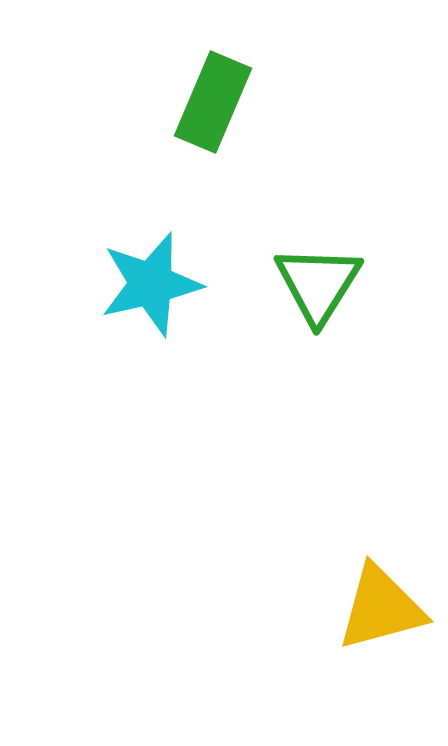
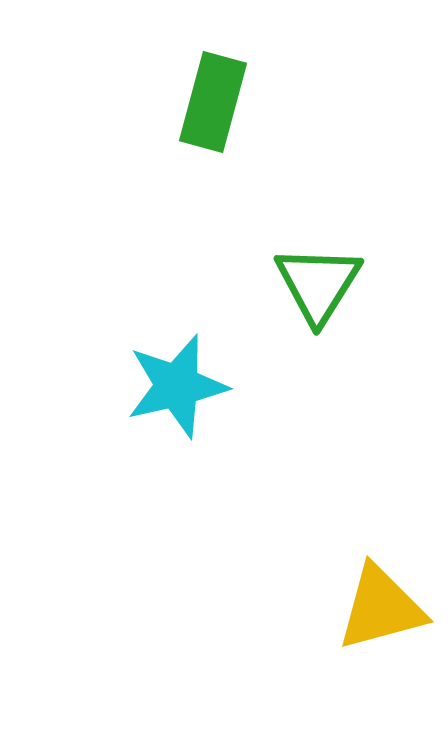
green rectangle: rotated 8 degrees counterclockwise
cyan star: moved 26 px right, 102 px down
